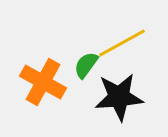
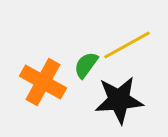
yellow line: moved 5 px right, 2 px down
black star: moved 3 px down
